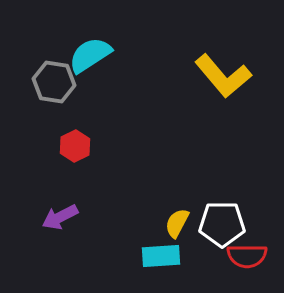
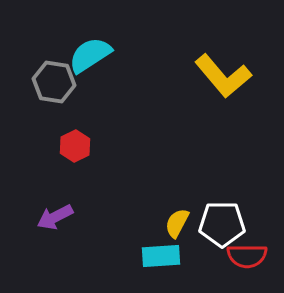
purple arrow: moved 5 px left
